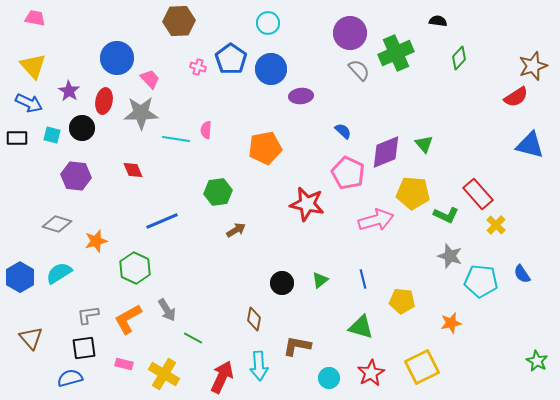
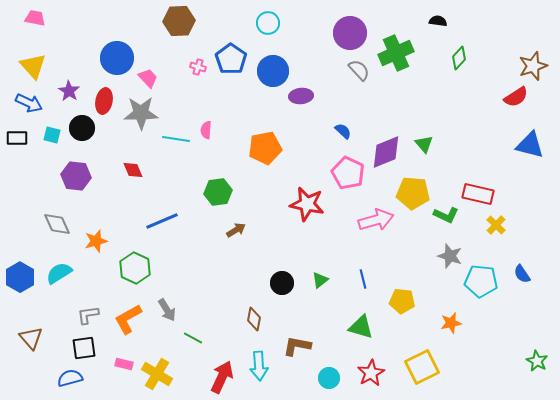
blue circle at (271, 69): moved 2 px right, 2 px down
pink trapezoid at (150, 79): moved 2 px left, 1 px up
red rectangle at (478, 194): rotated 36 degrees counterclockwise
gray diamond at (57, 224): rotated 48 degrees clockwise
yellow cross at (164, 374): moved 7 px left
